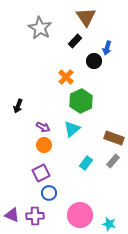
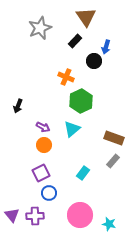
gray star: rotated 20 degrees clockwise
blue arrow: moved 1 px left, 1 px up
orange cross: rotated 21 degrees counterclockwise
cyan rectangle: moved 3 px left, 10 px down
purple triangle: rotated 28 degrees clockwise
